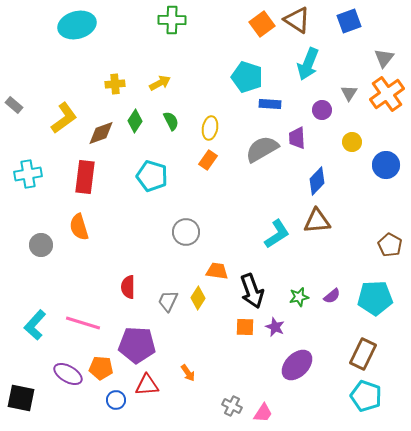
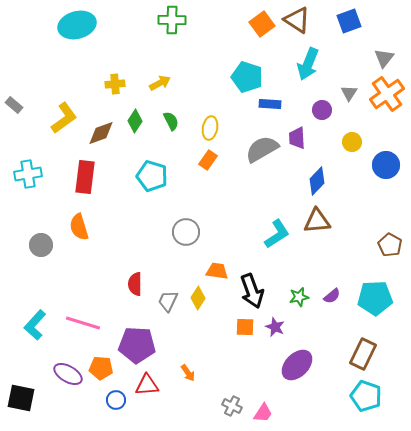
red semicircle at (128, 287): moved 7 px right, 3 px up
